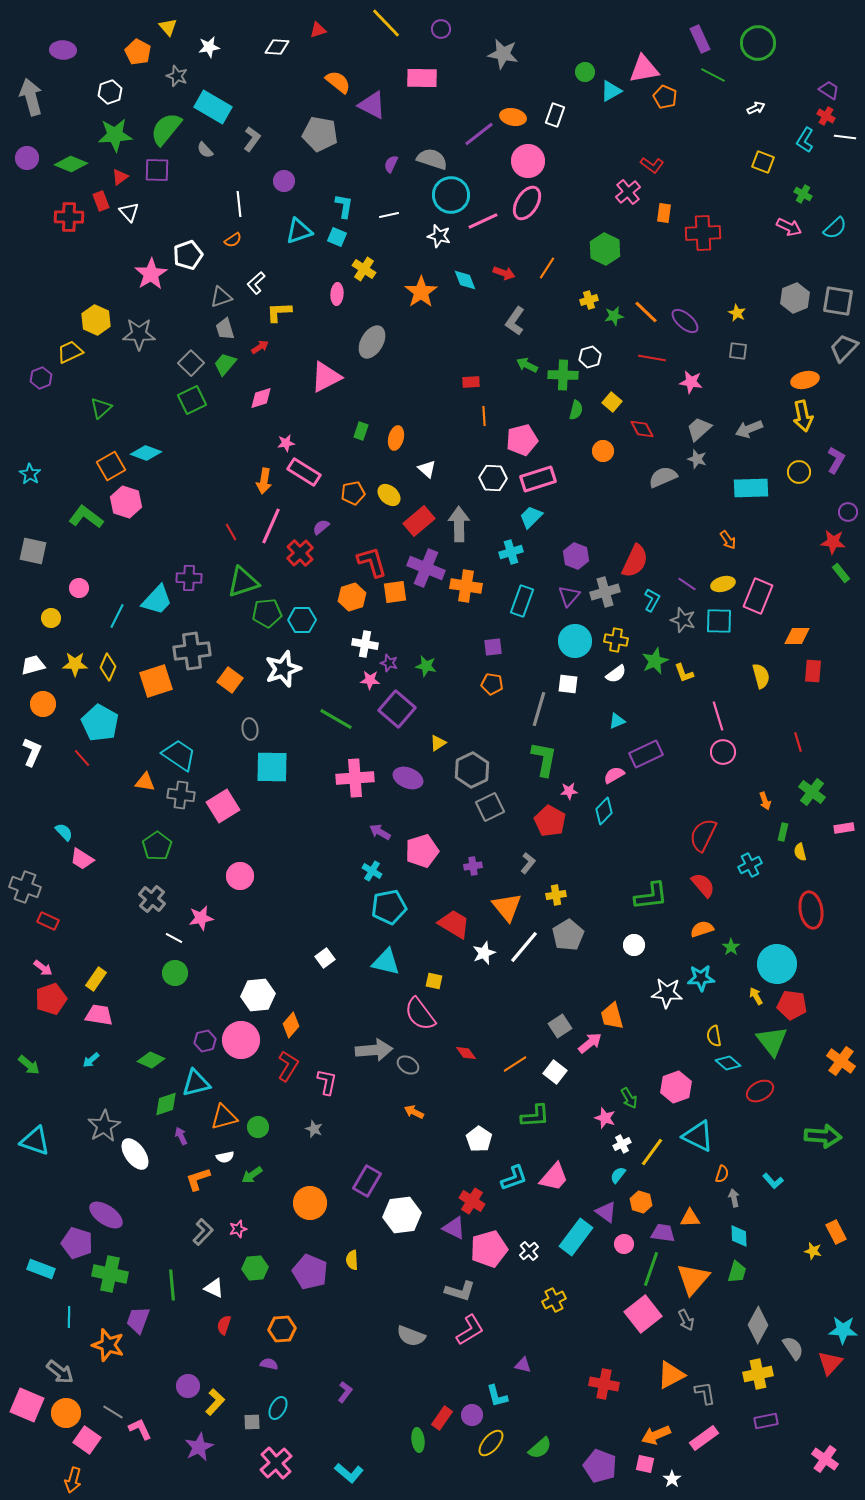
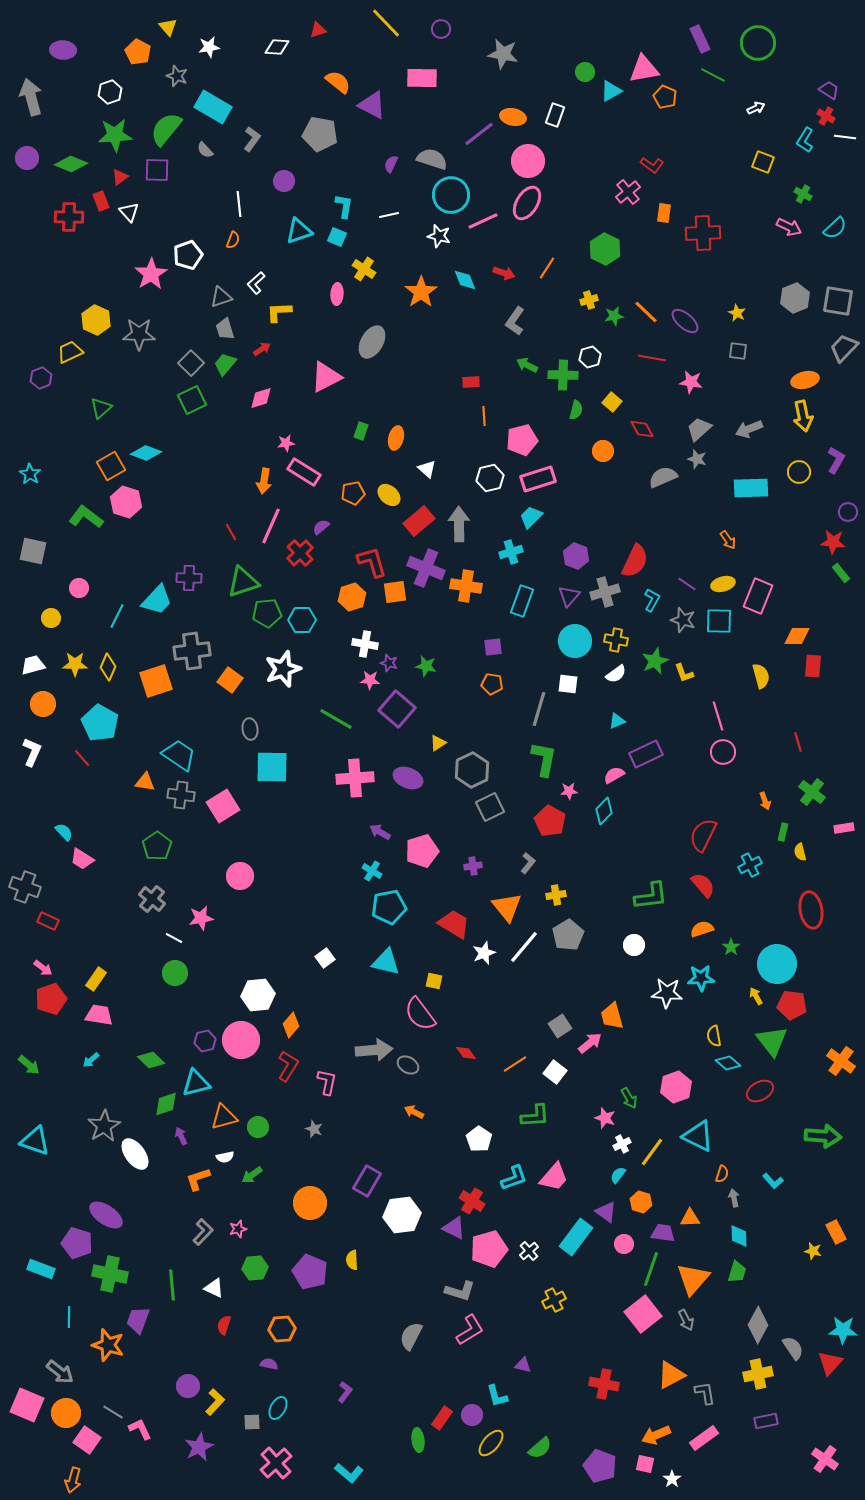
orange semicircle at (233, 240): rotated 36 degrees counterclockwise
red arrow at (260, 347): moved 2 px right, 2 px down
white hexagon at (493, 478): moved 3 px left; rotated 16 degrees counterclockwise
red rectangle at (813, 671): moved 5 px up
green diamond at (151, 1060): rotated 20 degrees clockwise
gray semicircle at (411, 1336): rotated 96 degrees clockwise
